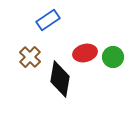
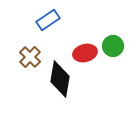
green circle: moved 11 px up
